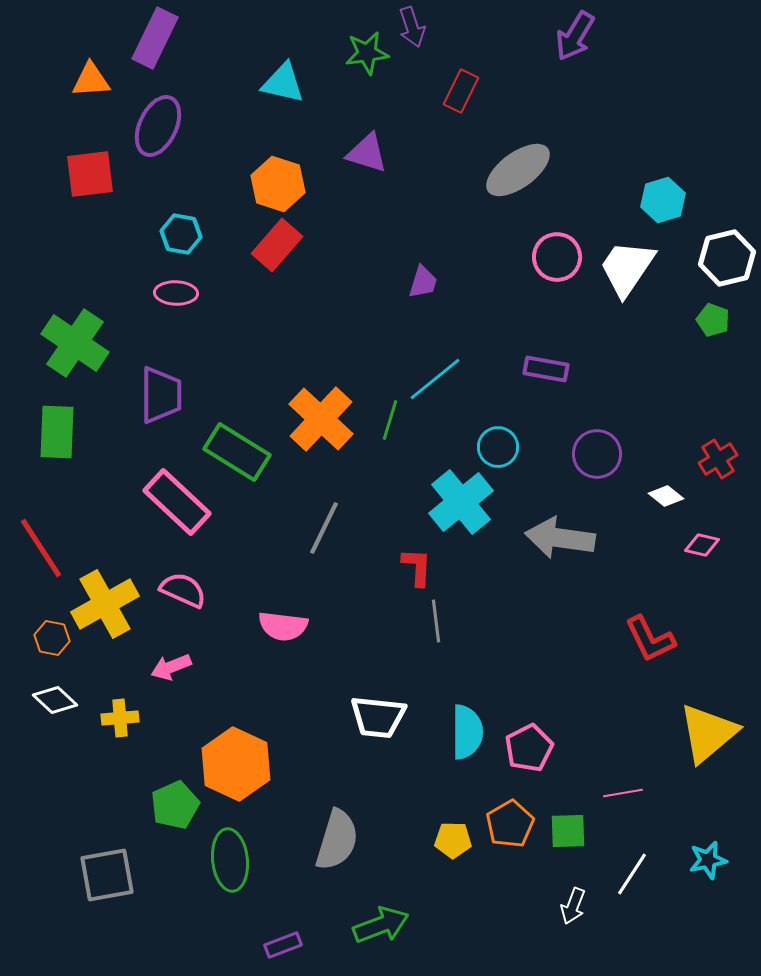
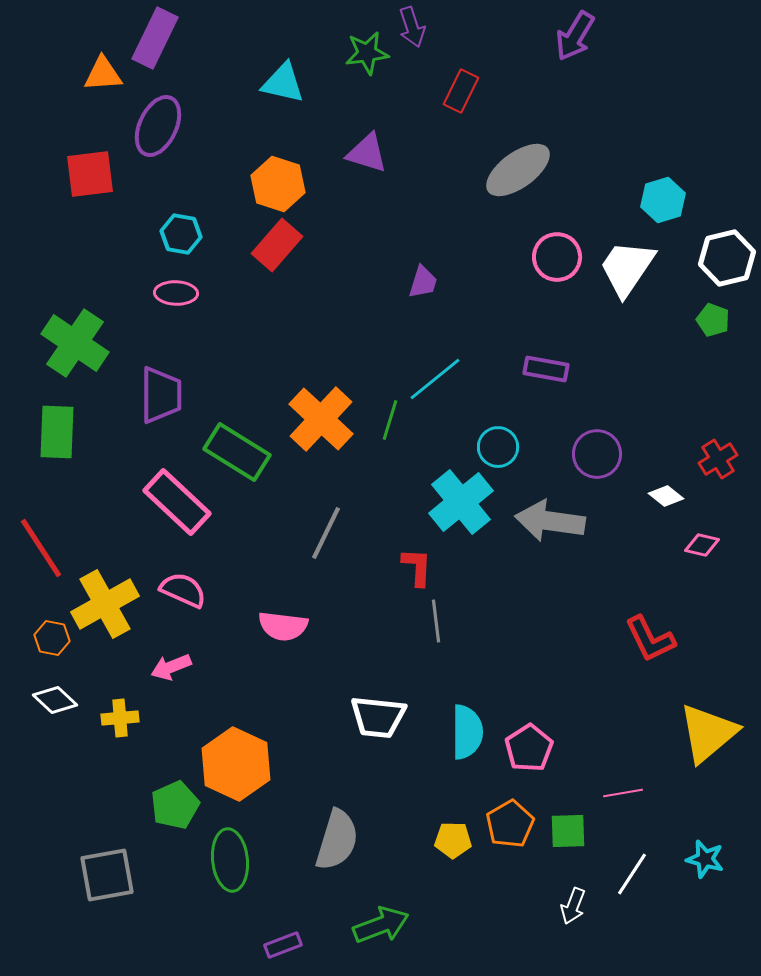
orange triangle at (91, 80): moved 12 px right, 6 px up
gray line at (324, 528): moved 2 px right, 5 px down
gray arrow at (560, 538): moved 10 px left, 17 px up
pink pentagon at (529, 748): rotated 6 degrees counterclockwise
cyan star at (708, 860): moved 3 px left, 1 px up; rotated 27 degrees clockwise
